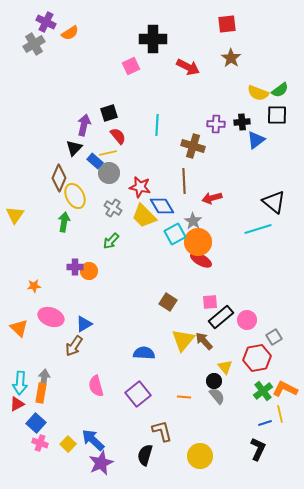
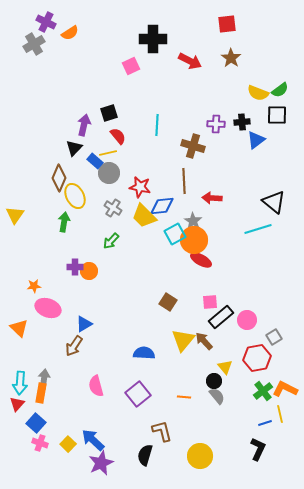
red arrow at (188, 67): moved 2 px right, 6 px up
red arrow at (212, 198): rotated 18 degrees clockwise
blue diamond at (162, 206): rotated 65 degrees counterclockwise
orange circle at (198, 242): moved 4 px left, 2 px up
pink ellipse at (51, 317): moved 3 px left, 9 px up
red triangle at (17, 404): rotated 21 degrees counterclockwise
